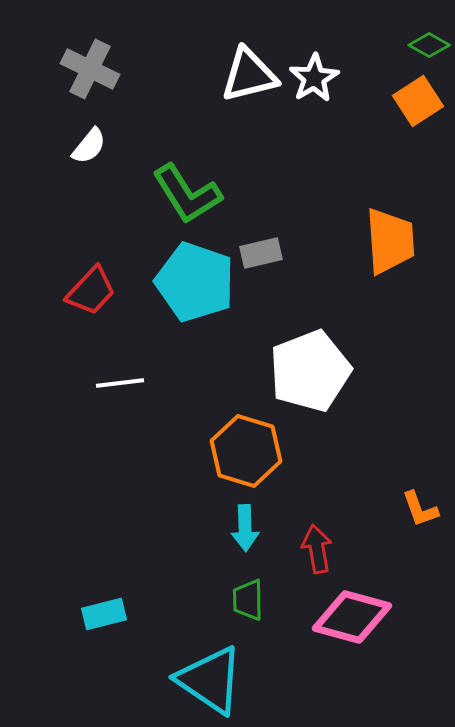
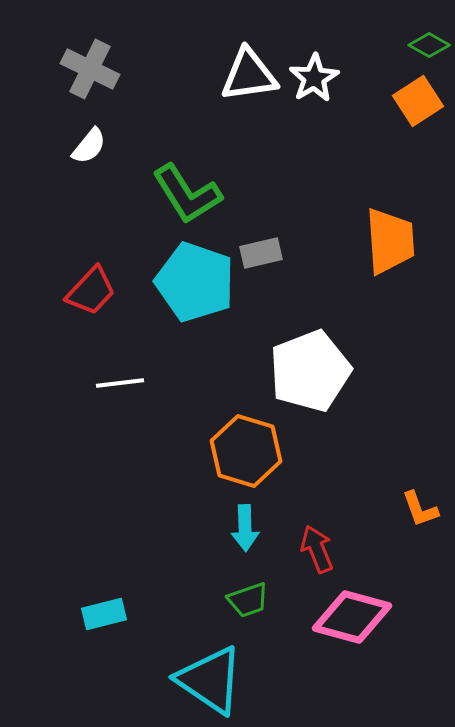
white triangle: rotated 6 degrees clockwise
red arrow: rotated 12 degrees counterclockwise
green trapezoid: rotated 108 degrees counterclockwise
